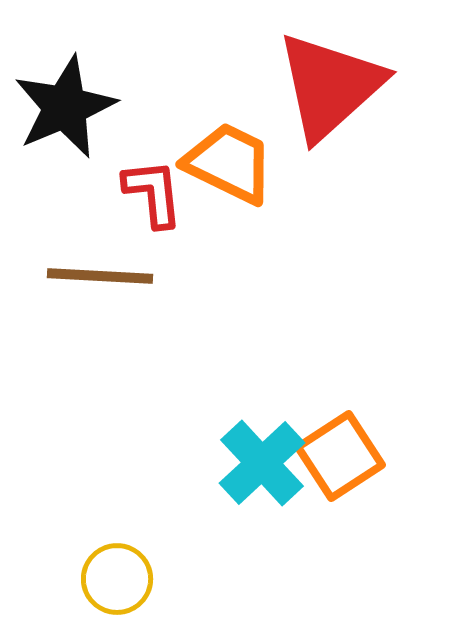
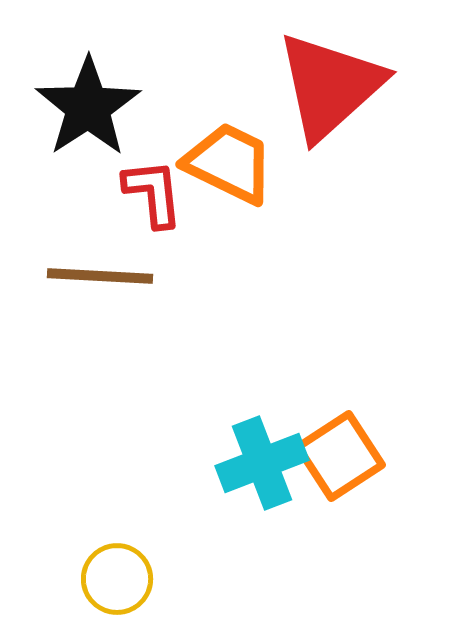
black star: moved 23 px right; rotated 10 degrees counterclockwise
cyan cross: rotated 22 degrees clockwise
